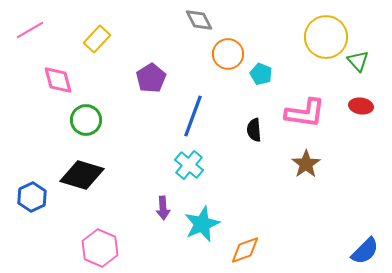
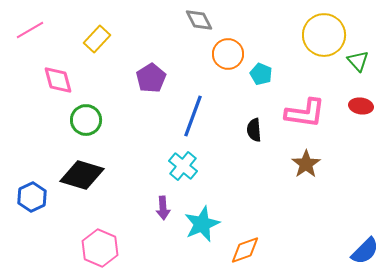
yellow circle: moved 2 px left, 2 px up
cyan cross: moved 6 px left, 1 px down
